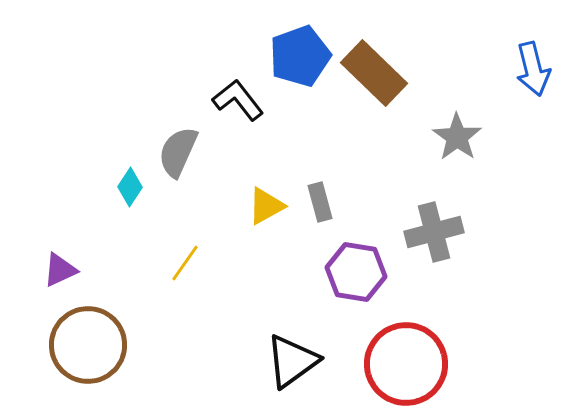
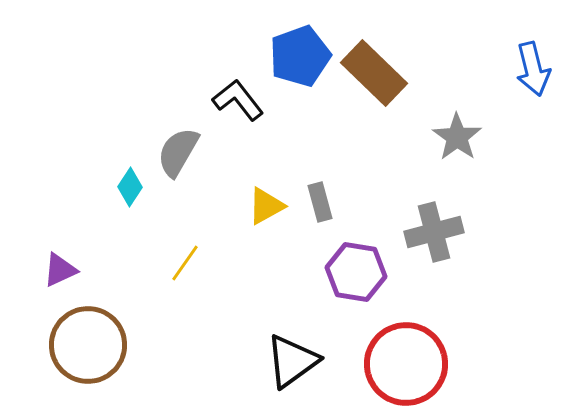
gray semicircle: rotated 6 degrees clockwise
